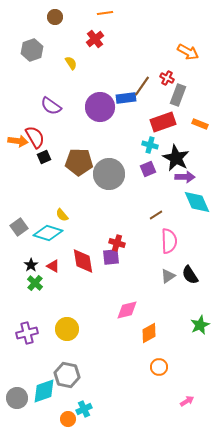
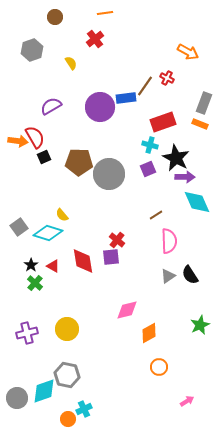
brown line at (142, 86): moved 3 px right
gray rectangle at (178, 95): moved 26 px right, 8 px down
purple semicircle at (51, 106): rotated 115 degrees clockwise
red cross at (117, 243): moved 3 px up; rotated 21 degrees clockwise
